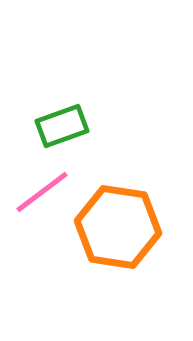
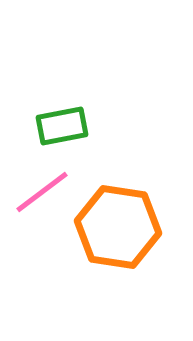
green rectangle: rotated 9 degrees clockwise
